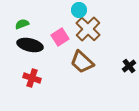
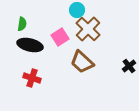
cyan circle: moved 2 px left
green semicircle: rotated 120 degrees clockwise
